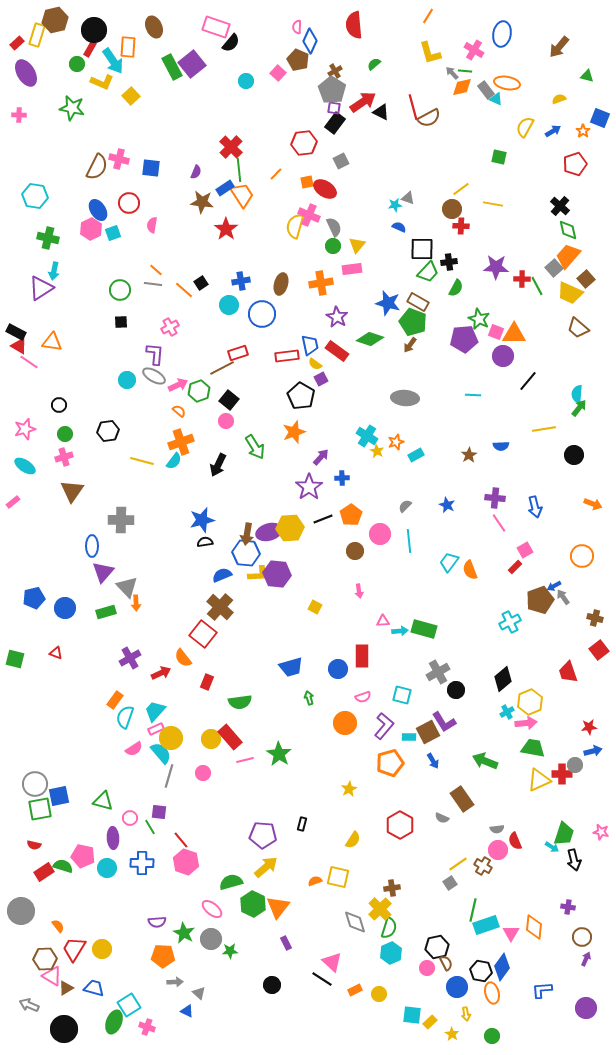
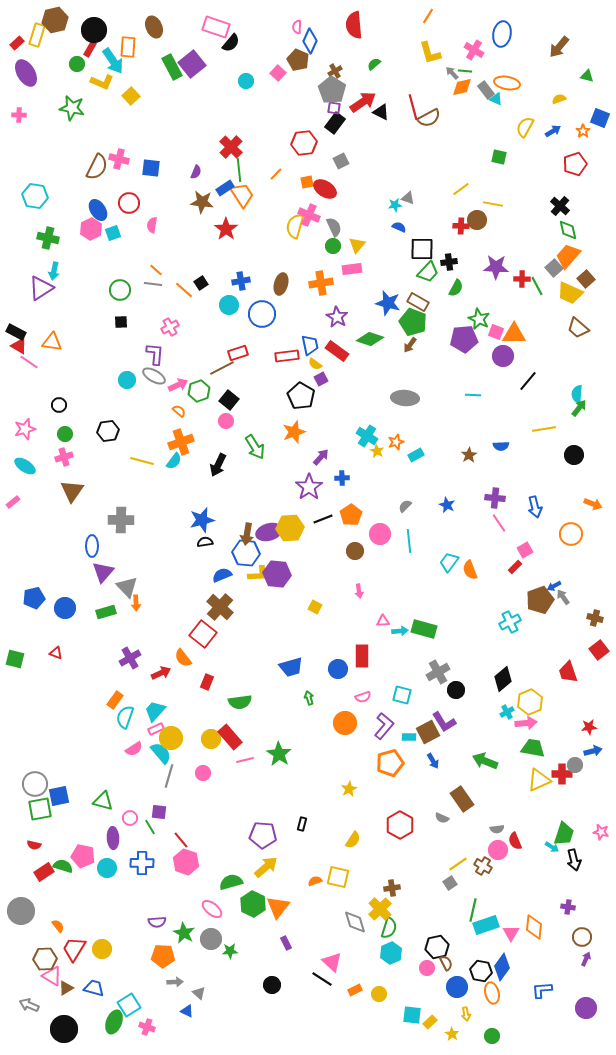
brown circle at (452, 209): moved 25 px right, 11 px down
orange circle at (582, 556): moved 11 px left, 22 px up
